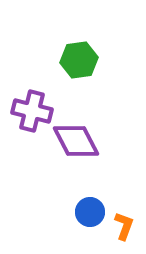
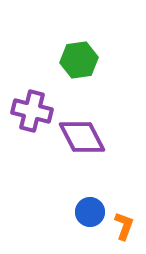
purple diamond: moved 6 px right, 4 px up
